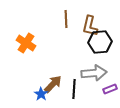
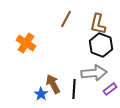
brown line: rotated 30 degrees clockwise
brown L-shape: moved 8 px right, 2 px up
black hexagon: moved 1 px right, 3 px down; rotated 25 degrees clockwise
brown arrow: rotated 72 degrees counterclockwise
purple rectangle: rotated 16 degrees counterclockwise
